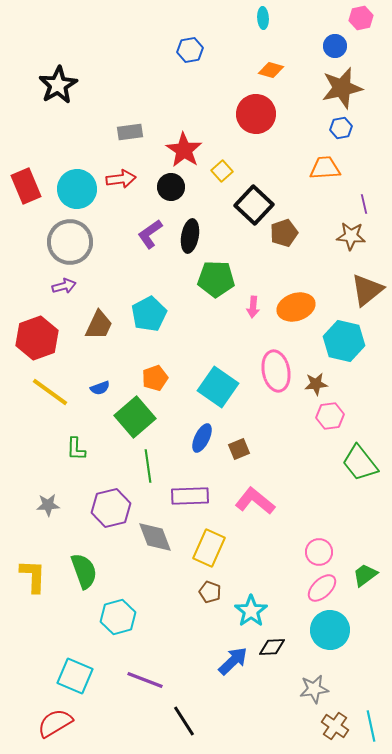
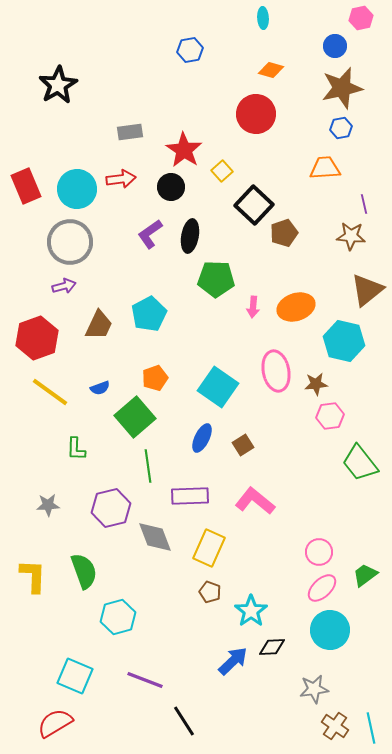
brown square at (239, 449): moved 4 px right, 4 px up; rotated 10 degrees counterclockwise
cyan line at (371, 726): moved 2 px down
